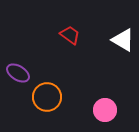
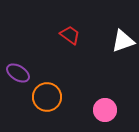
white triangle: moved 1 px down; rotated 50 degrees counterclockwise
